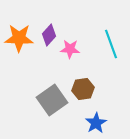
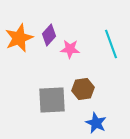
orange star: rotated 24 degrees counterclockwise
gray square: rotated 32 degrees clockwise
blue star: rotated 15 degrees counterclockwise
